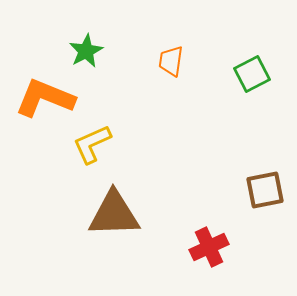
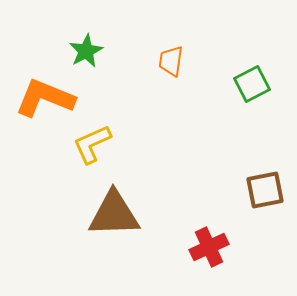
green square: moved 10 px down
